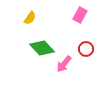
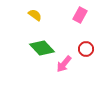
yellow semicircle: moved 5 px right, 3 px up; rotated 88 degrees counterclockwise
